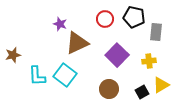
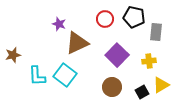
purple star: moved 1 px left
brown circle: moved 3 px right, 2 px up
